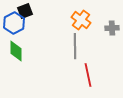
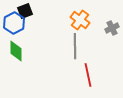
orange cross: moved 1 px left
gray cross: rotated 24 degrees counterclockwise
